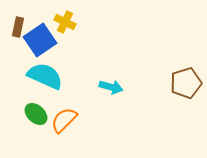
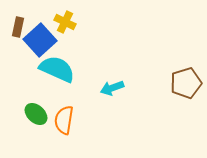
blue square: rotated 8 degrees counterclockwise
cyan semicircle: moved 12 px right, 7 px up
cyan arrow: moved 1 px right, 1 px down; rotated 145 degrees clockwise
orange semicircle: rotated 36 degrees counterclockwise
